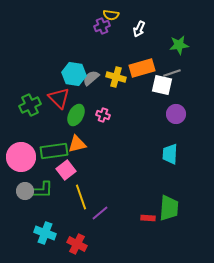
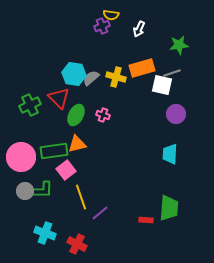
red rectangle: moved 2 px left, 2 px down
